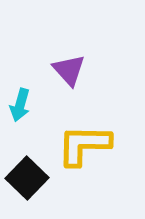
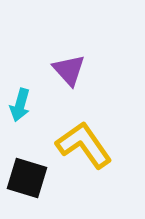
yellow L-shape: rotated 54 degrees clockwise
black square: rotated 27 degrees counterclockwise
